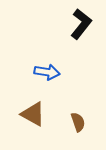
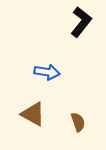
black L-shape: moved 2 px up
